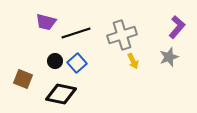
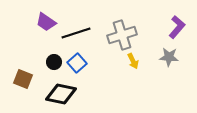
purple trapezoid: rotated 20 degrees clockwise
gray star: rotated 24 degrees clockwise
black circle: moved 1 px left, 1 px down
